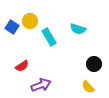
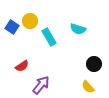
purple arrow: rotated 30 degrees counterclockwise
